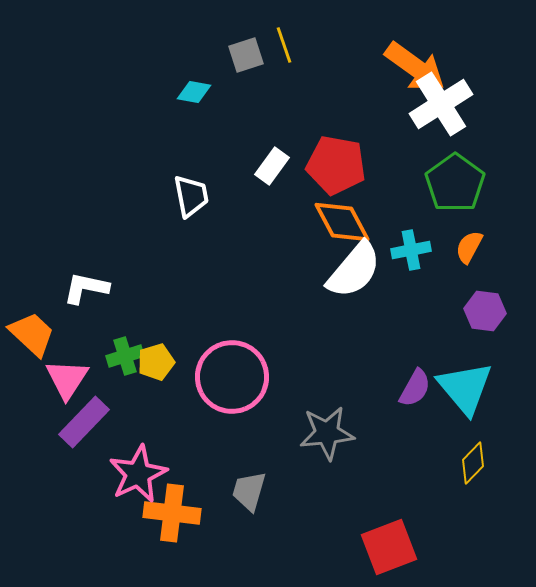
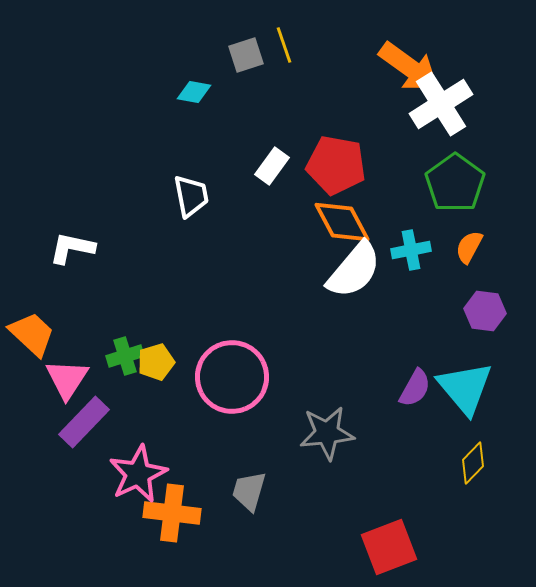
orange arrow: moved 6 px left
white L-shape: moved 14 px left, 40 px up
